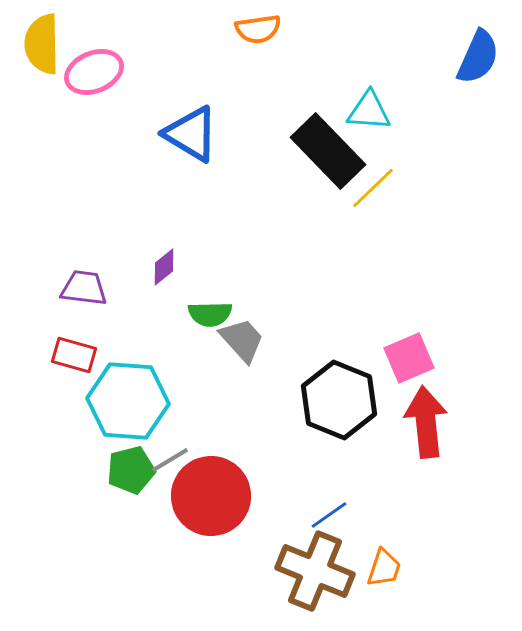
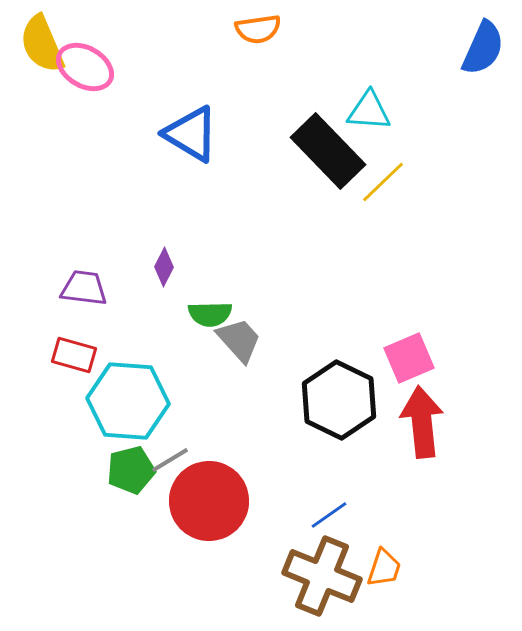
yellow semicircle: rotated 22 degrees counterclockwise
blue semicircle: moved 5 px right, 9 px up
pink ellipse: moved 9 px left, 5 px up; rotated 52 degrees clockwise
yellow line: moved 10 px right, 6 px up
purple diamond: rotated 24 degrees counterclockwise
gray trapezoid: moved 3 px left
black hexagon: rotated 4 degrees clockwise
red arrow: moved 4 px left
red circle: moved 2 px left, 5 px down
brown cross: moved 7 px right, 5 px down
